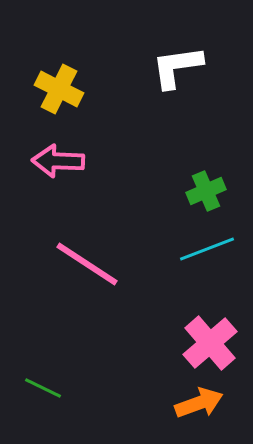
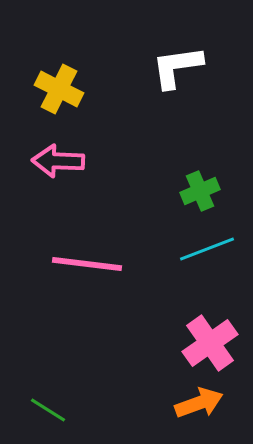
green cross: moved 6 px left
pink line: rotated 26 degrees counterclockwise
pink cross: rotated 6 degrees clockwise
green line: moved 5 px right, 22 px down; rotated 6 degrees clockwise
